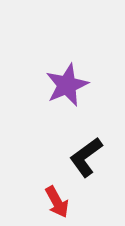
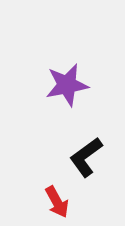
purple star: rotated 12 degrees clockwise
